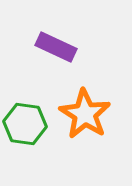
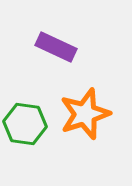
orange star: rotated 21 degrees clockwise
